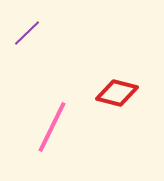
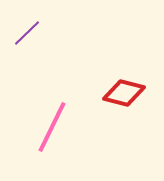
red diamond: moved 7 px right
